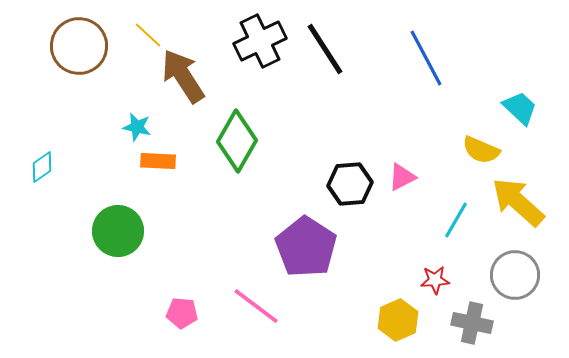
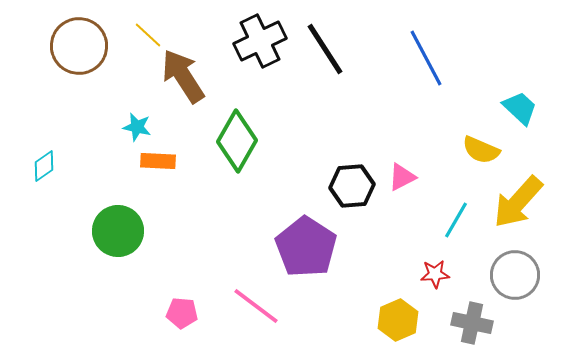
cyan diamond: moved 2 px right, 1 px up
black hexagon: moved 2 px right, 2 px down
yellow arrow: rotated 90 degrees counterclockwise
red star: moved 6 px up
